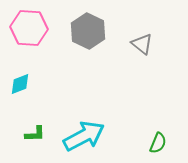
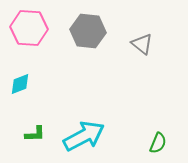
gray hexagon: rotated 20 degrees counterclockwise
